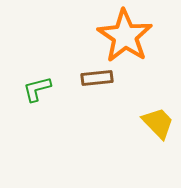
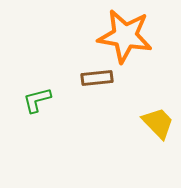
orange star: rotated 24 degrees counterclockwise
green L-shape: moved 11 px down
